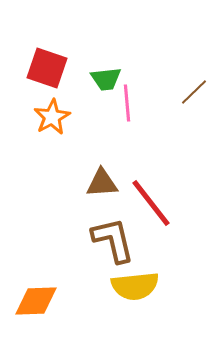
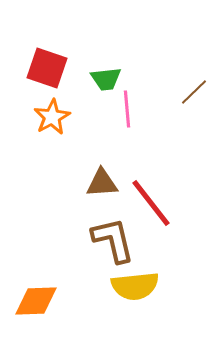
pink line: moved 6 px down
